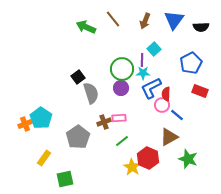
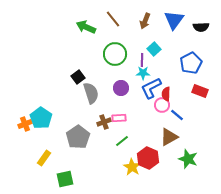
green circle: moved 7 px left, 15 px up
